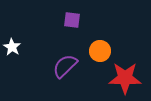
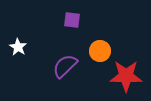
white star: moved 6 px right
red star: moved 1 px right, 2 px up
